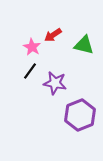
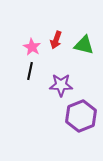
red arrow: moved 3 px right, 5 px down; rotated 36 degrees counterclockwise
black line: rotated 24 degrees counterclockwise
purple star: moved 6 px right, 2 px down; rotated 10 degrees counterclockwise
purple hexagon: moved 1 px right, 1 px down
